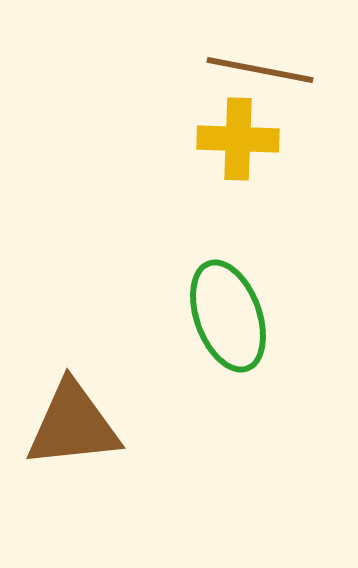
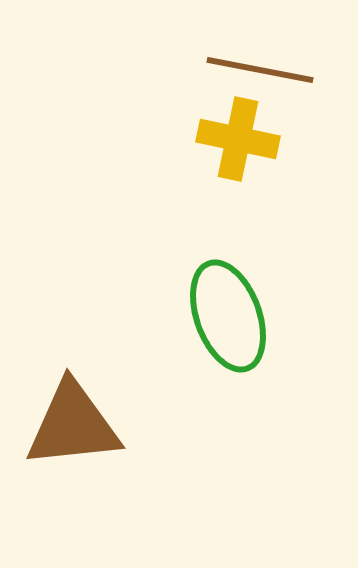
yellow cross: rotated 10 degrees clockwise
